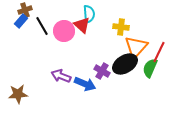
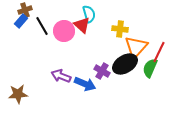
cyan semicircle: rotated 12 degrees counterclockwise
yellow cross: moved 1 px left, 2 px down
